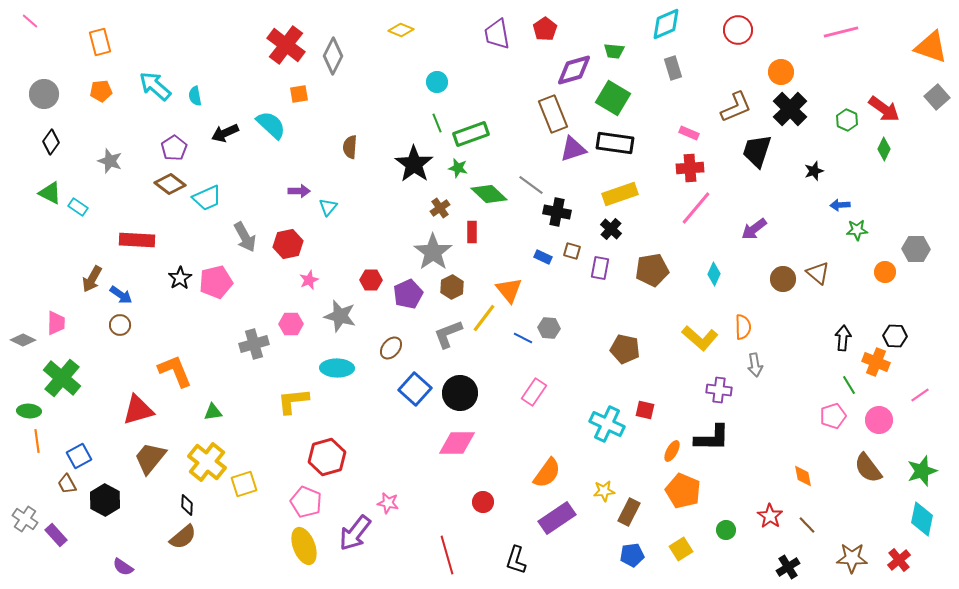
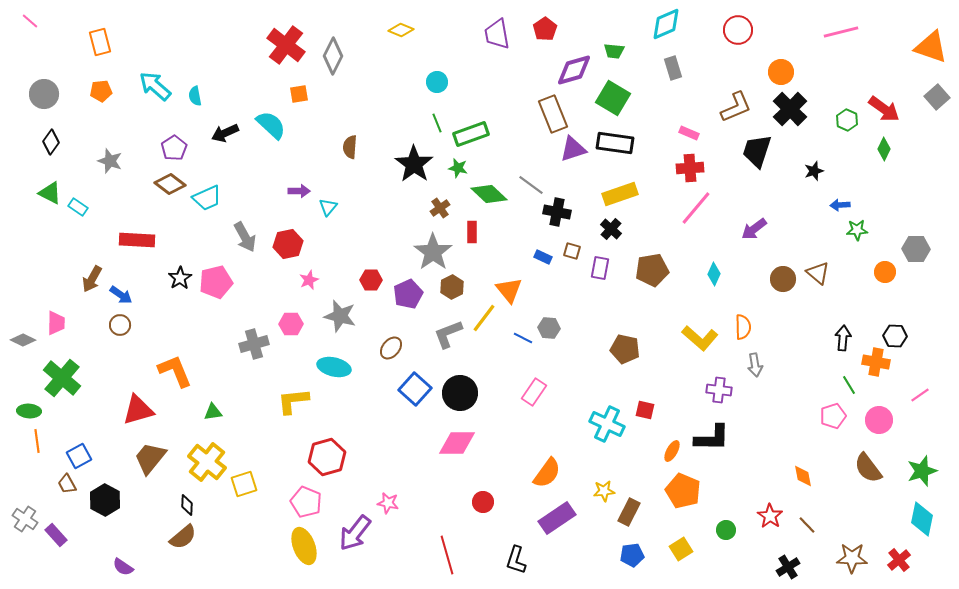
orange cross at (876, 362): rotated 12 degrees counterclockwise
cyan ellipse at (337, 368): moved 3 px left, 1 px up; rotated 12 degrees clockwise
